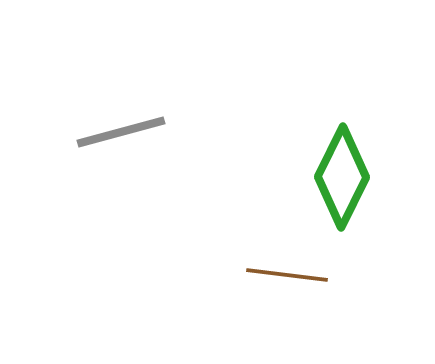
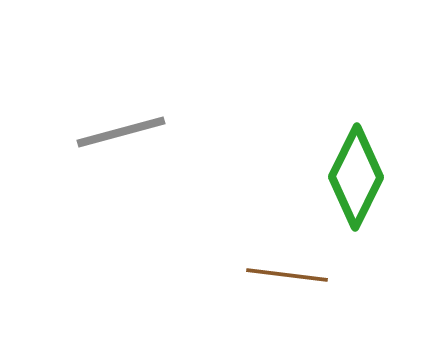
green diamond: moved 14 px right
